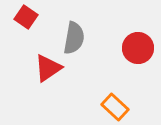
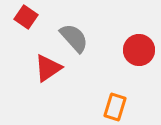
gray semicircle: rotated 52 degrees counterclockwise
red circle: moved 1 px right, 2 px down
orange rectangle: rotated 64 degrees clockwise
